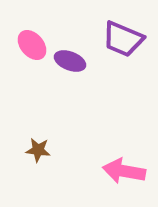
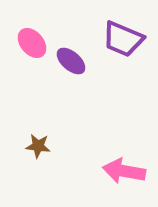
pink ellipse: moved 2 px up
purple ellipse: moved 1 px right; rotated 20 degrees clockwise
brown star: moved 4 px up
